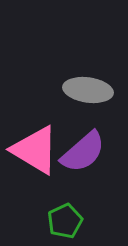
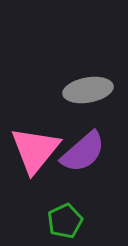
gray ellipse: rotated 18 degrees counterclockwise
pink triangle: rotated 38 degrees clockwise
